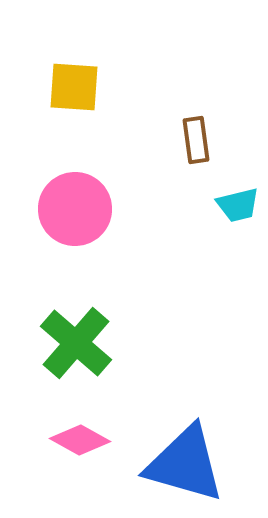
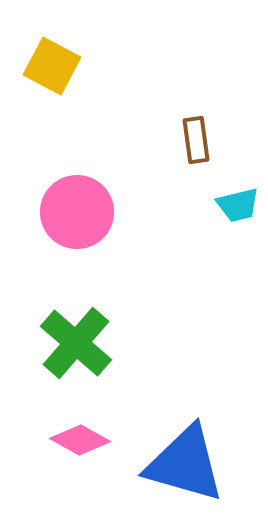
yellow square: moved 22 px left, 21 px up; rotated 24 degrees clockwise
pink circle: moved 2 px right, 3 px down
